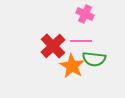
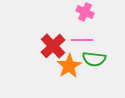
pink cross: moved 2 px up
pink line: moved 1 px right, 1 px up
orange star: moved 3 px left; rotated 10 degrees clockwise
